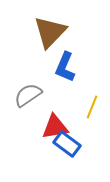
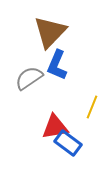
blue L-shape: moved 8 px left, 2 px up
gray semicircle: moved 1 px right, 17 px up
blue rectangle: moved 1 px right, 1 px up
